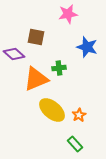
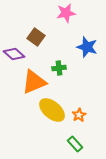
pink star: moved 2 px left, 1 px up
brown square: rotated 24 degrees clockwise
orange triangle: moved 2 px left, 3 px down
